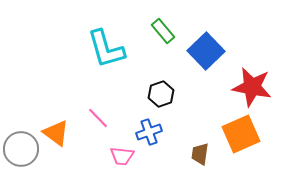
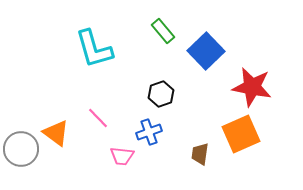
cyan L-shape: moved 12 px left
